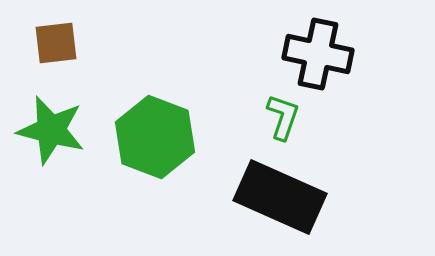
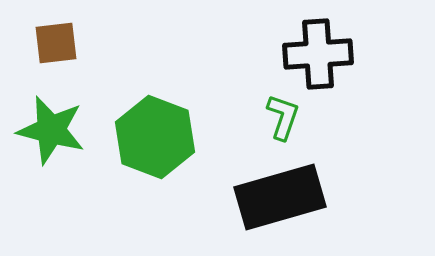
black cross: rotated 16 degrees counterclockwise
black rectangle: rotated 40 degrees counterclockwise
